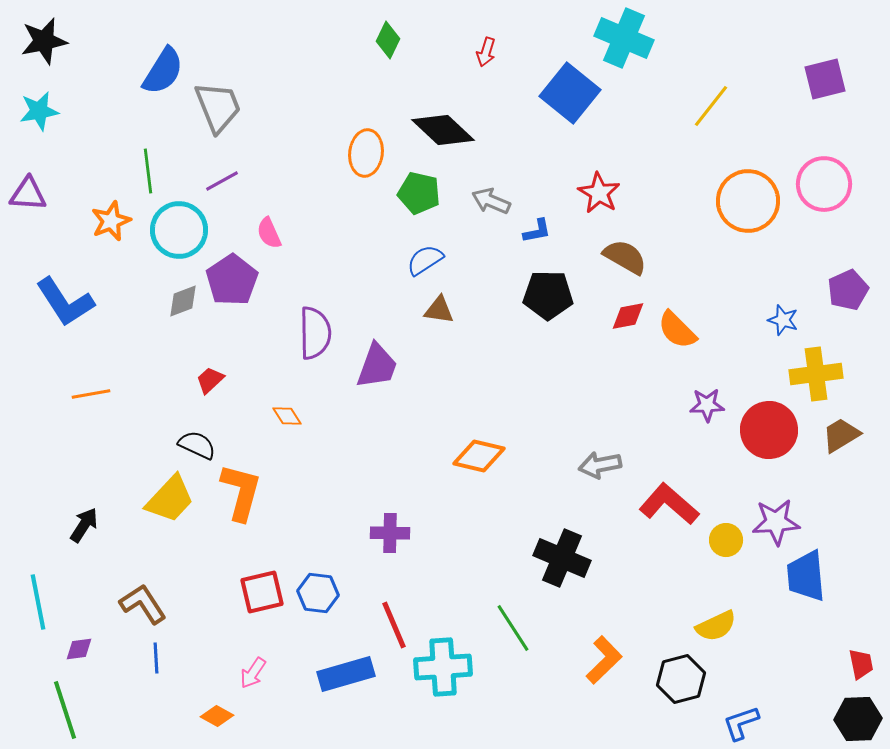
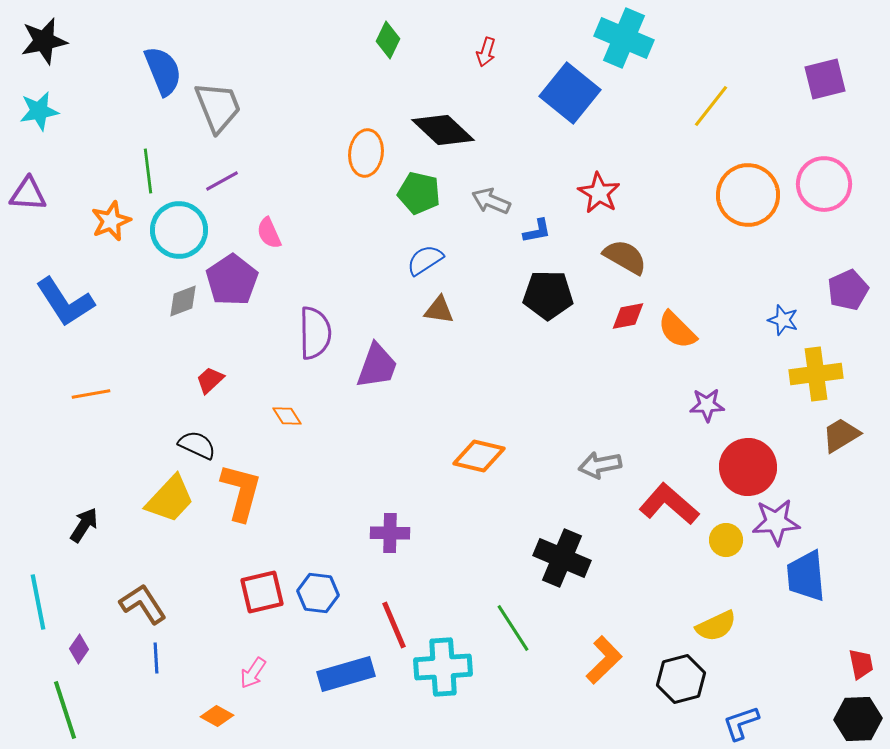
blue semicircle at (163, 71): rotated 54 degrees counterclockwise
orange circle at (748, 201): moved 6 px up
red circle at (769, 430): moved 21 px left, 37 px down
purple diamond at (79, 649): rotated 48 degrees counterclockwise
